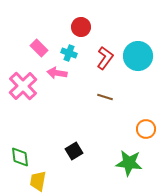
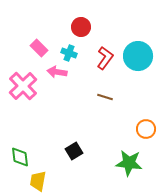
pink arrow: moved 1 px up
